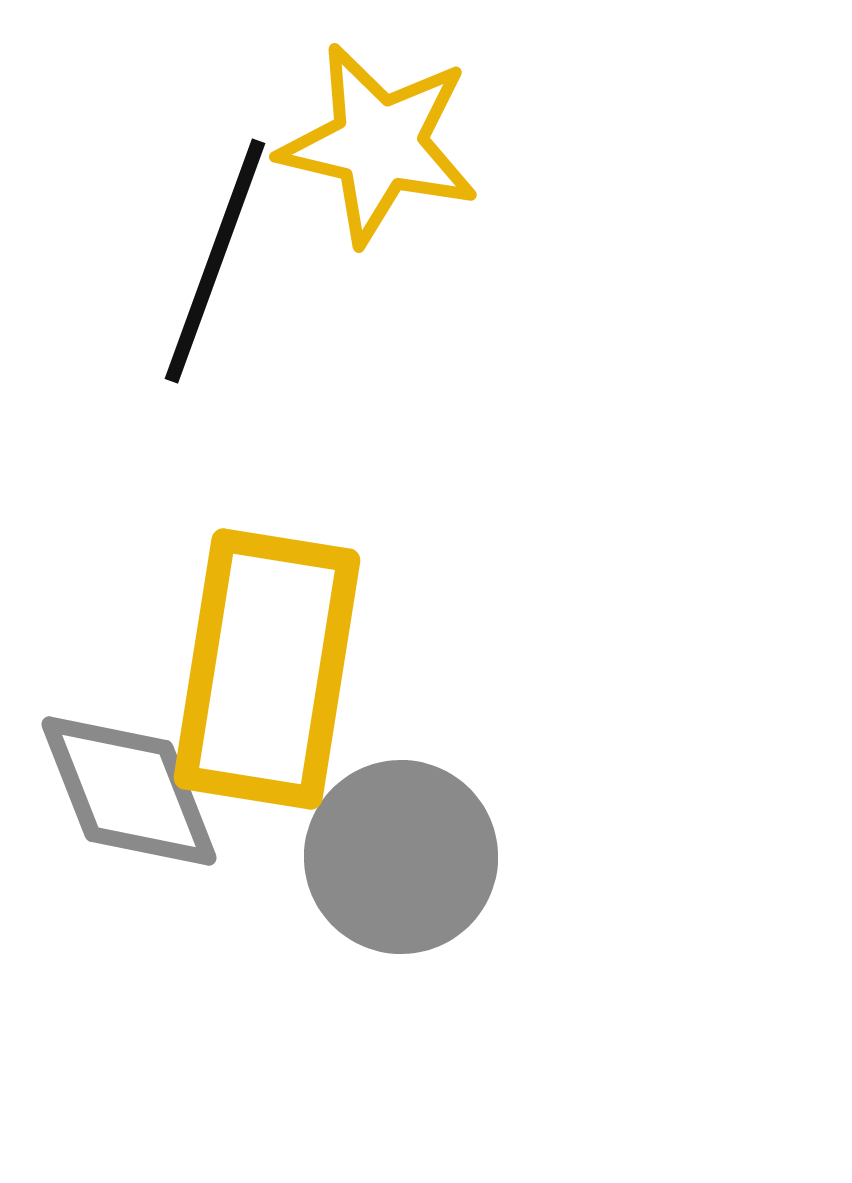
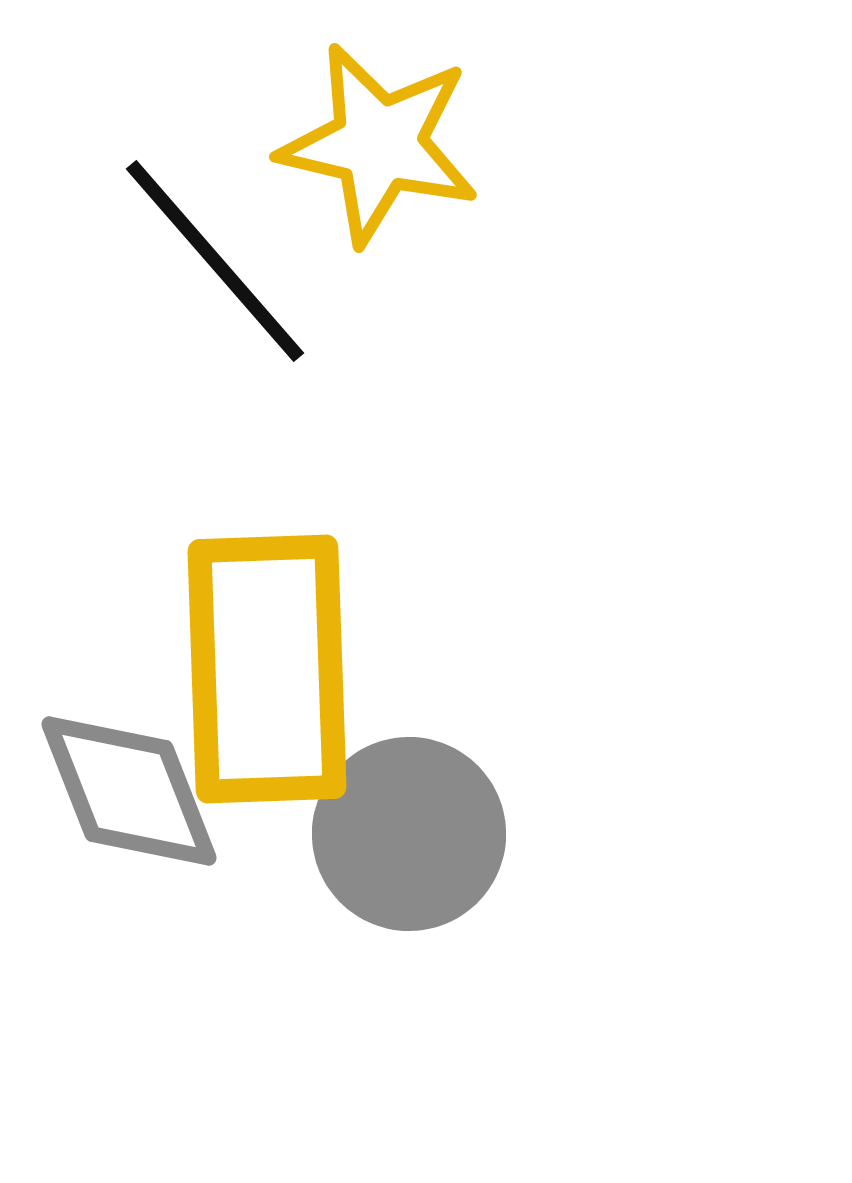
black line: rotated 61 degrees counterclockwise
yellow rectangle: rotated 11 degrees counterclockwise
gray circle: moved 8 px right, 23 px up
